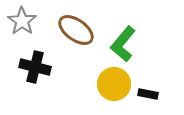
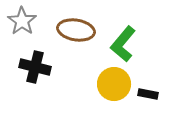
brown ellipse: rotated 27 degrees counterclockwise
